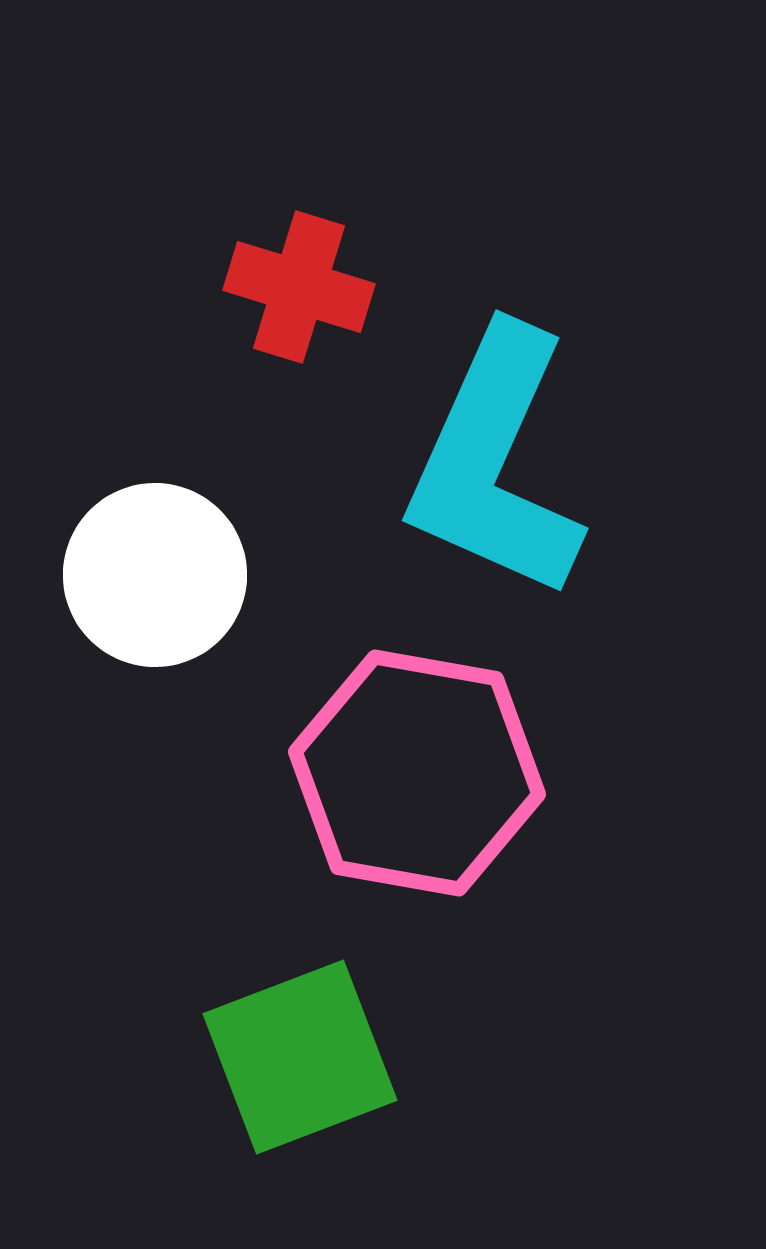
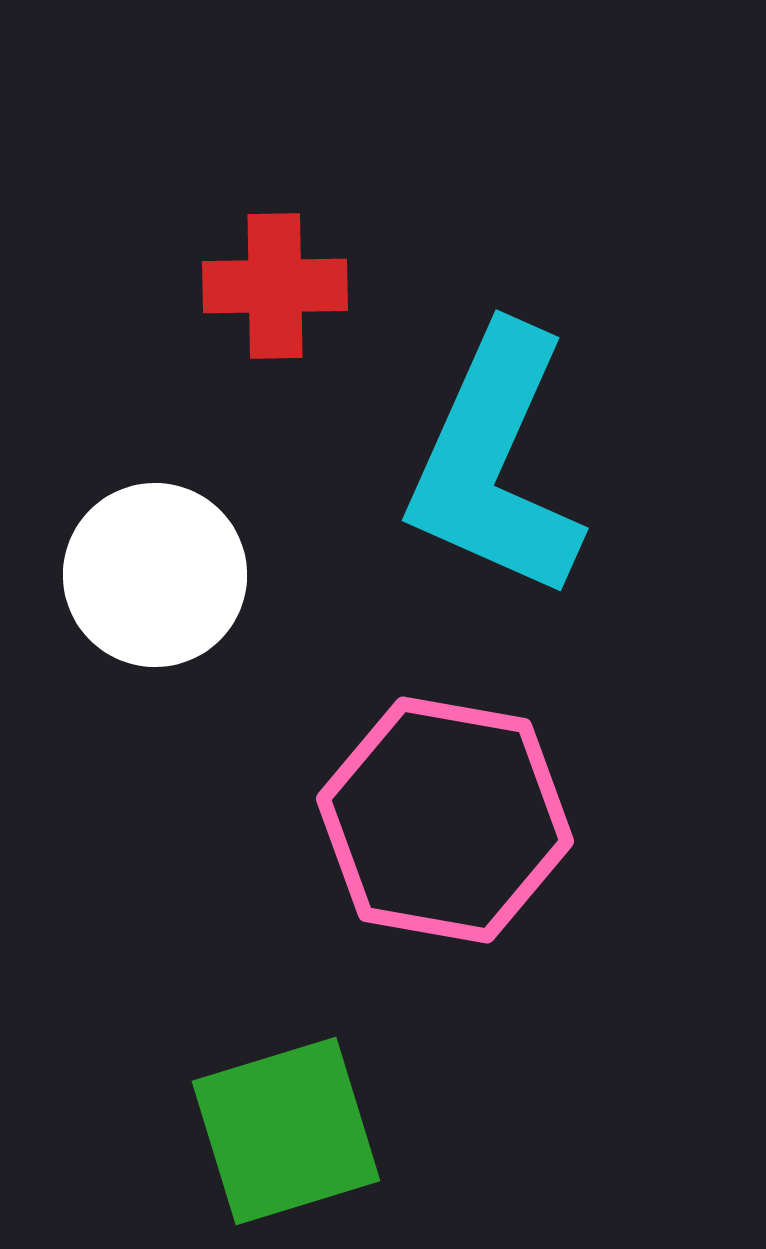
red cross: moved 24 px left, 1 px up; rotated 18 degrees counterclockwise
pink hexagon: moved 28 px right, 47 px down
green square: moved 14 px left, 74 px down; rotated 4 degrees clockwise
